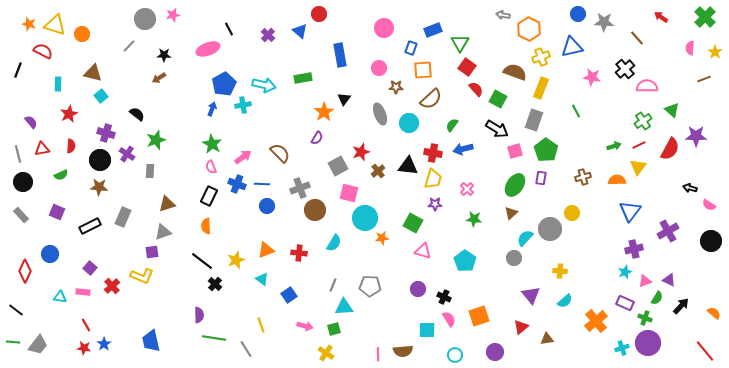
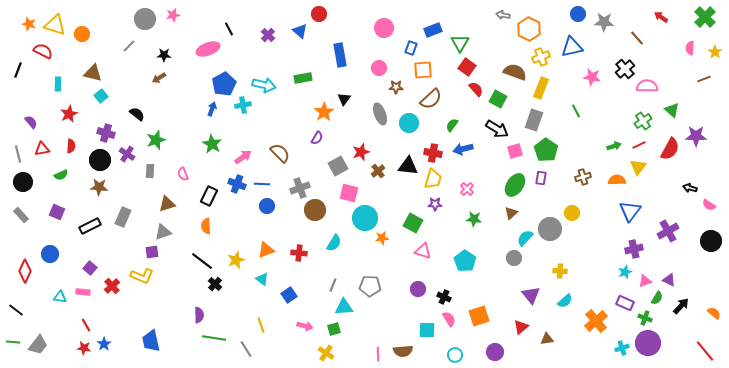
pink semicircle at (211, 167): moved 28 px left, 7 px down
